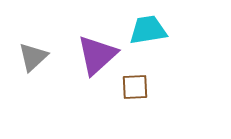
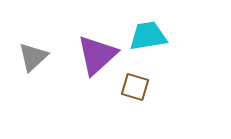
cyan trapezoid: moved 6 px down
brown square: rotated 20 degrees clockwise
